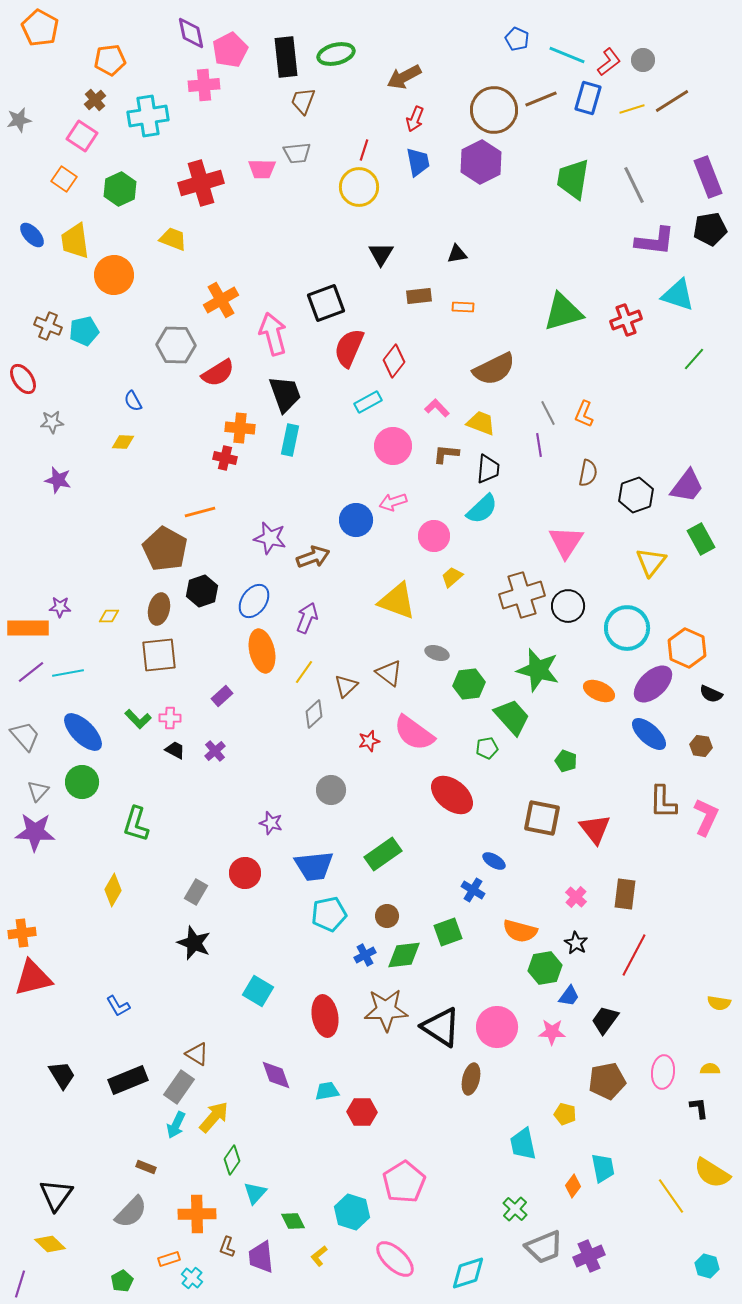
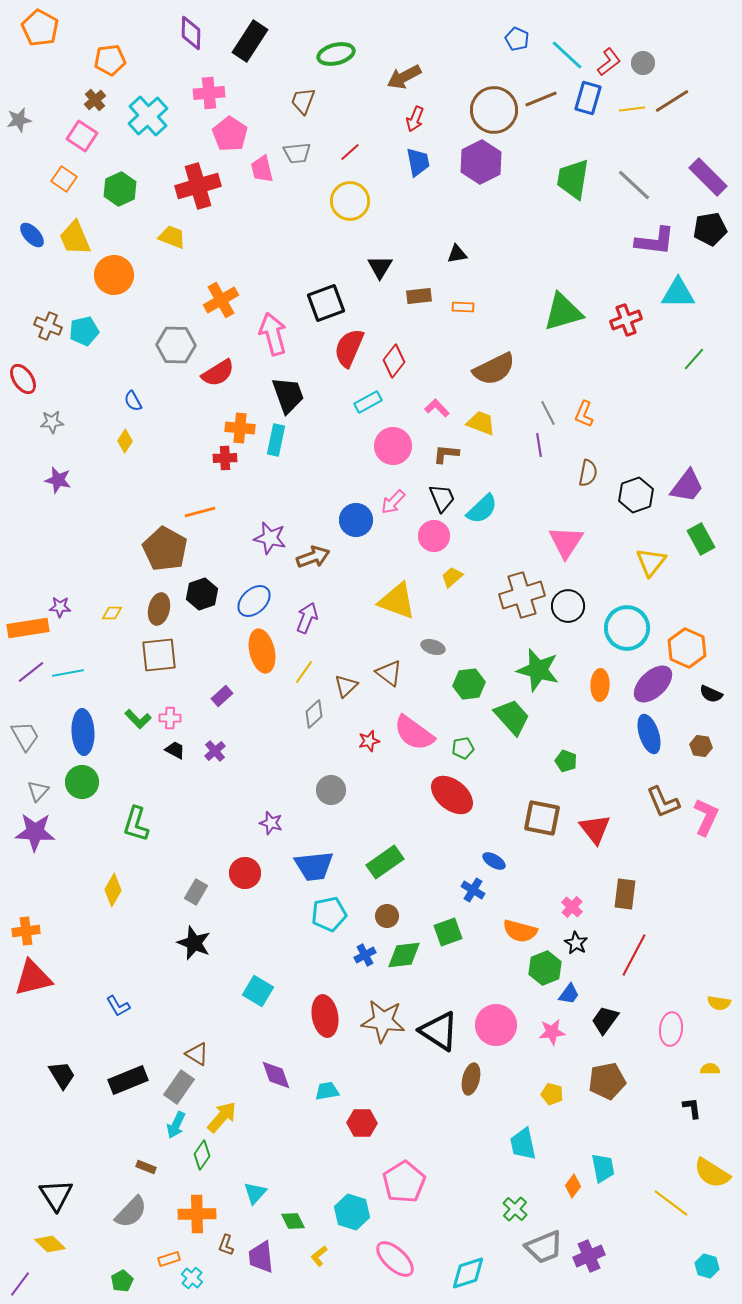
purple diamond at (191, 33): rotated 12 degrees clockwise
pink pentagon at (230, 50): moved 84 px down; rotated 12 degrees counterclockwise
cyan line at (567, 55): rotated 21 degrees clockwise
black rectangle at (286, 57): moved 36 px left, 16 px up; rotated 39 degrees clockwise
gray circle at (643, 60): moved 3 px down
pink cross at (204, 85): moved 5 px right, 8 px down
yellow line at (632, 109): rotated 10 degrees clockwise
cyan cross at (148, 116): rotated 33 degrees counterclockwise
red line at (364, 150): moved 14 px left, 2 px down; rotated 30 degrees clockwise
pink trapezoid at (262, 169): rotated 76 degrees clockwise
purple rectangle at (708, 177): rotated 24 degrees counterclockwise
red cross at (201, 183): moved 3 px left, 3 px down
gray line at (634, 185): rotated 21 degrees counterclockwise
yellow circle at (359, 187): moved 9 px left, 14 px down
yellow trapezoid at (173, 239): moved 1 px left, 2 px up
yellow trapezoid at (75, 241): moved 3 px up; rotated 15 degrees counterclockwise
black triangle at (381, 254): moved 1 px left, 13 px down
cyan triangle at (678, 295): moved 2 px up; rotated 18 degrees counterclockwise
black trapezoid at (285, 394): moved 3 px right, 1 px down
cyan rectangle at (290, 440): moved 14 px left
yellow diamond at (123, 442): moved 2 px right, 1 px up; rotated 60 degrees counterclockwise
red cross at (225, 458): rotated 15 degrees counterclockwise
black trapezoid at (488, 469): moved 46 px left, 29 px down; rotated 28 degrees counterclockwise
pink arrow at (393, 502): rotated 28 degrees counterclockwise
black hexagon at (202, 591): moved 3 px down
blue ellipse at (254, 601): rotated 12 degrees clockwise
yellow diamond at (109, 616): moved 3 px right, 3 px up
orange rectangle at (28, 628): rotated 9 degrees counterclockwise
gray ellipse at (437, 653): moved 4 px left, 6 px up
orange ellipse at (599, 691): moved 1 px right, 6 px up; rotated 68 degrees clockwise
blue ellipse at (83, 732): rotated 42 degrees clockwise
blue ellipse at (649, 734): rotated 30 degrees clockwise
gray trapezoid at (25, 736): rotated 12 degrees clockwise
green pentagon at (487, 748): moved 24 px left
brown L-shape at (663, 802): rotated 24 degrees counterclockwise
green rectangle at (383, 854): moved 2 px right, 8 px down
pink cross at (576, 897): moved 4 px left, 10 px down
orange cross at (22, 933): moved 4 px right, 2 px up
green hexagon at (545, 968): rotated 12 degrees counterclockwise
blue trapezoid at (569, 996): moved 2 px up
brown star at (386, 1010): moved 3 px left, 11 px down; rotated 9 degrees clockwise
black triangle at (441, 1027): moved 2 px left, 4 px down
pink circle at (497, 1027): moved 1 px left, 2 px up
pink star at (552, 1032): rotated 8 degrees counterclockwise
pink ellipse at (663, 1072): moved 8 px right, 43 px up
black L-shape at (699, 1108): moved 7 px left
red hexagon at (362, 1112): moved 11 px down
yellow pentagon at (565, 1114): moved 13 px left, 20 px up
yellow arrow at (214, 1117): moved 8 px right
green diamond at (232, 1160): moved 30 px left, 5 px up
black triangle at (56, 1195): rotated 9 degrees counterclockwise
yellow line at (671, 1196): moved 7 px down; rotated 18 degrees counterclockwise
brown L-shape at (227, 1247): moved 1 px left, 2 px up
purple line at (20, 1284): rotated 20 degrees clockwise
